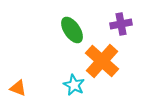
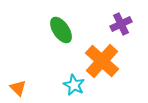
purple cross: rotated 15 degrees counterclockwise
green ellipse: moved 11 px left
orange triangle: rotated 24 degrees clockwise
